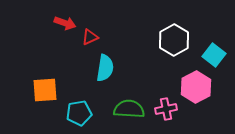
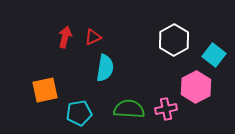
red arrow: moved 14 px down; rotated 95 degrees counterclockwise
red triangle: moved 3 px right
orange square: rotated 8 degrees counterclockwise
